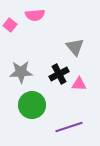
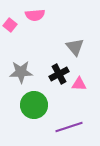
green circle: moved 2 px right
